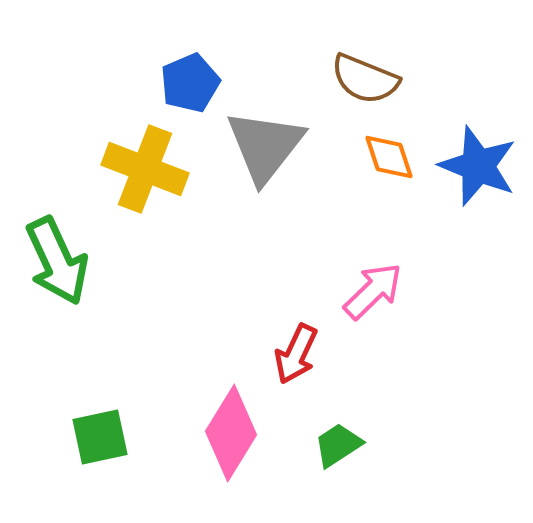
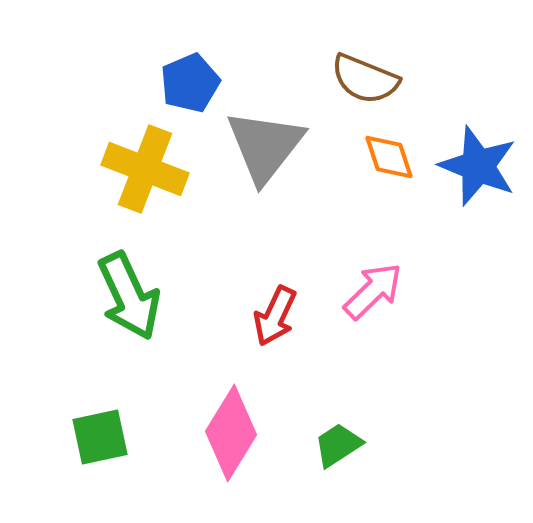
green arrow: moved 72 px right, 35 px down
red arrow: moved 21 px left, 38 px up
